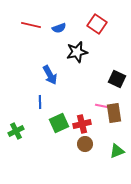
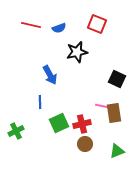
red square: rotated 12 degrees counterclockwise
